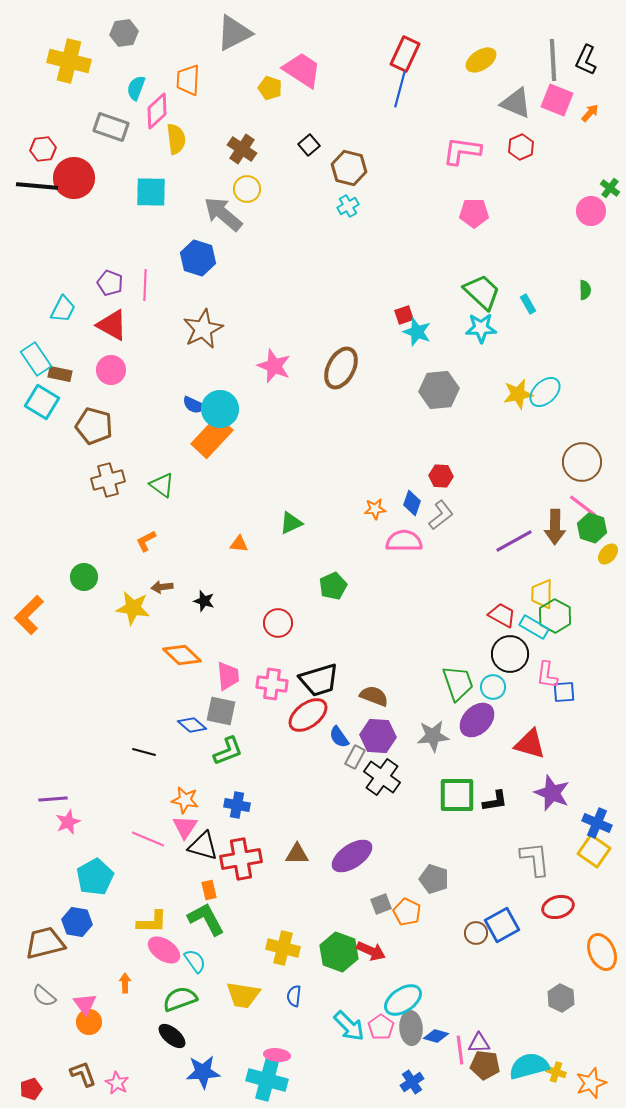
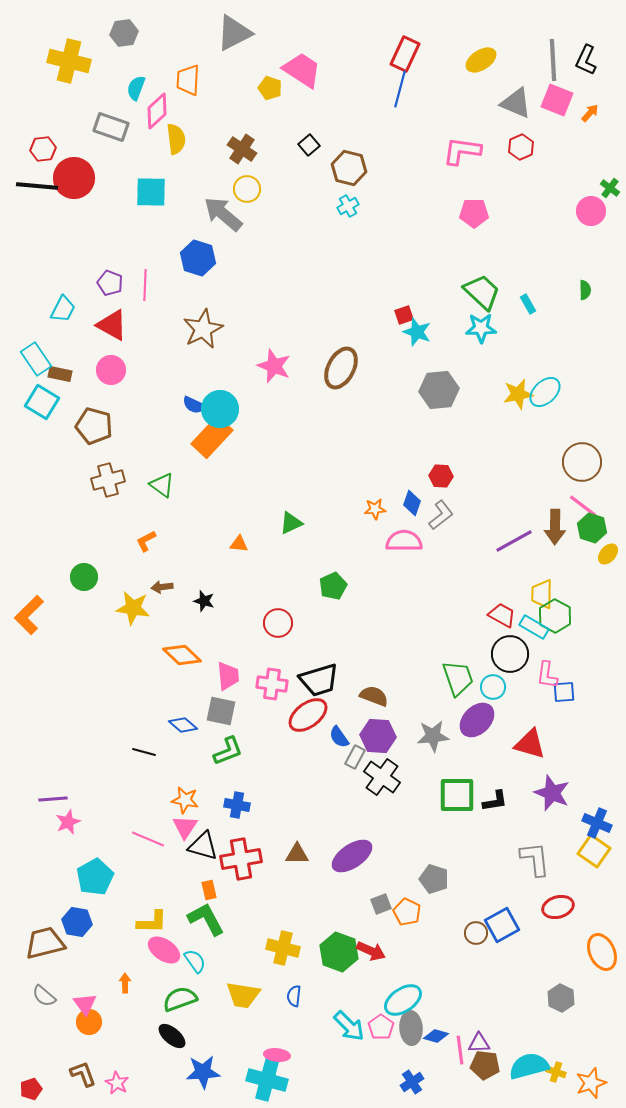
green trapezoid at (458, 683): moved 5 px up
blue diamond at (192, 725): moved 9 px left
